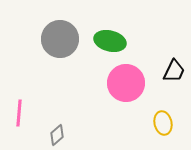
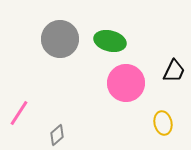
pink line: rotated 28 degrees clockwise
